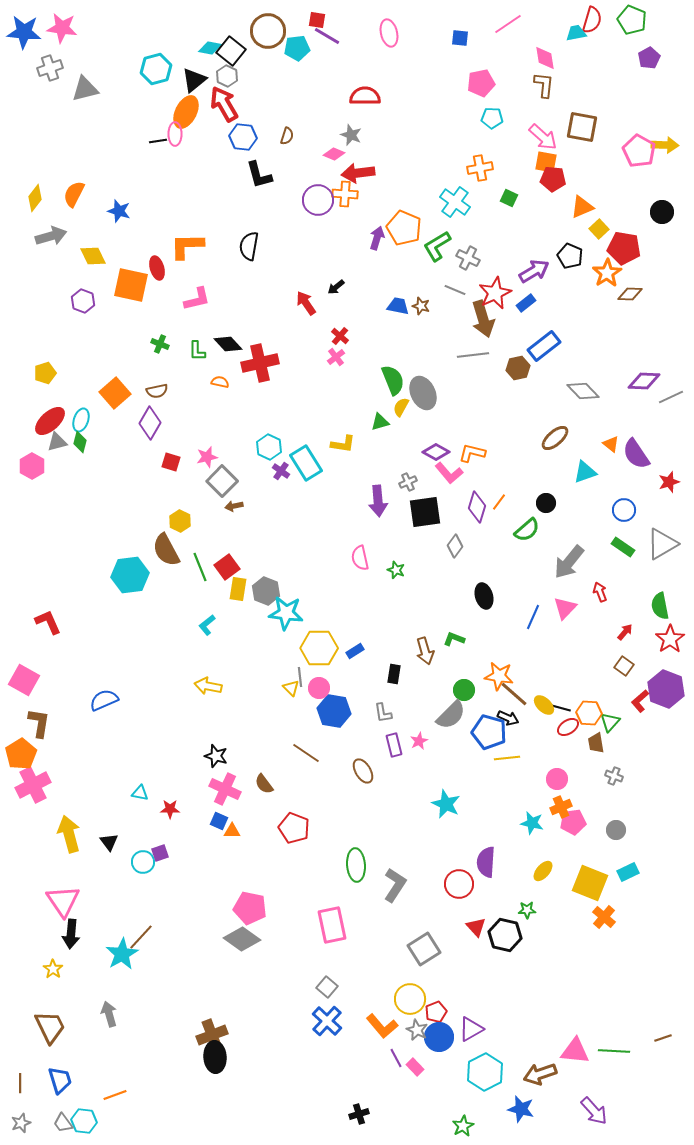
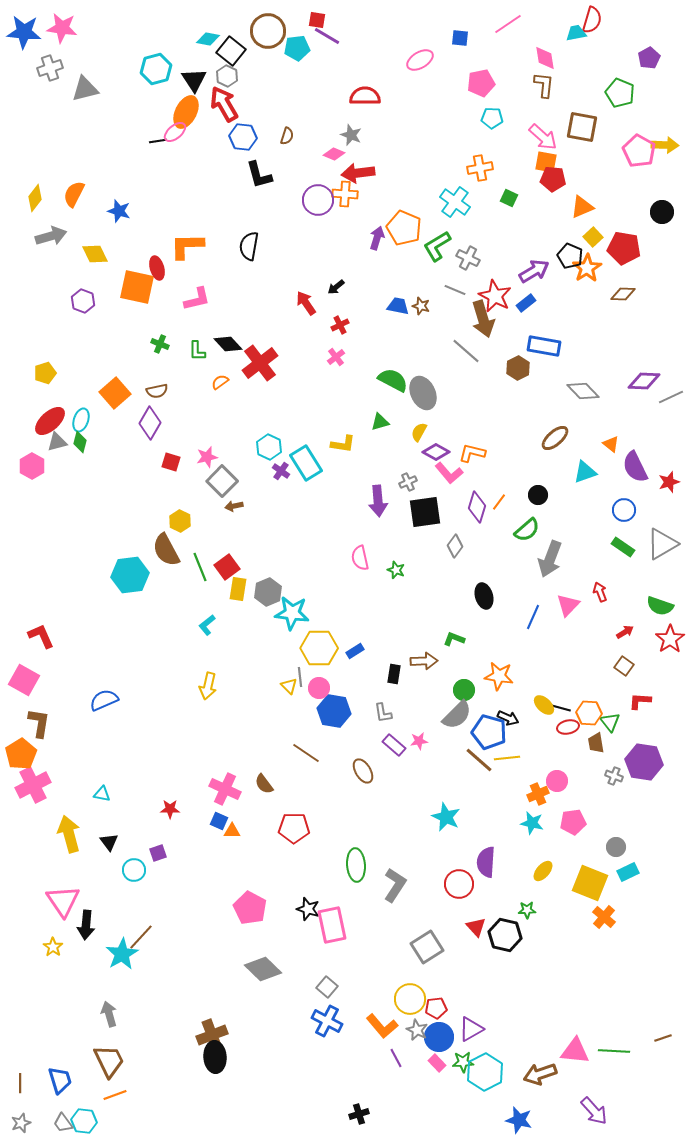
green pentagon at (632, 20): moved 12 px left, 73 px down
pink ellipse at (389, 33): moved 31 px right, 27 px down; rotated 72 degrees clockwise
cyan diamond at (210, 48): moved 2 px left, 9 px up
black triangle at (194, 80): rotated 24 degrees counterclockwise
pink ellipse at (175, 134): moved 2 px up; rotated 50 degrees clockwise
yellow square at (599, 229): moved 6 px left, 8 px down
yellow diamond at (93, 256): moved 2 px right, 2 px up
orange star at (607, 273): moved 20 px left, 5 px up
orange square at (131, 285): moved 6 px right, 2 px down
red star at (495, 293): moved 3 px down; rotated 20 degrees counterclockwise
brown diamond at (630, 294): moved 7 px left
red cross at (340, 336): moved 11 px up; rotated 24 degrees clockwise
blue rectangle at (544, 346): rotated 48 degrees clockwise
gray line at (473, 355): moved 7 px left, 4 px up; rotated 48 degrees clockwise
red cross at (260, 363): rotated 24 degrees counterclockwise
brown hexagon at (518, 368): rotated 15 degrees counterclockwise
green semicircle at (393, 380): rotated 40 degrees counterclockwise
orange semicircle at (220, 382): rotated 48 degrees counterclockwise
yellow semicircle at (401, 407): moved 18 px right, 25 px down
purple semicircle at (636, 454): moved 1 px left, 13 px down; rotated 8 degrees clockwise
black circle at (546, 503): moved 8 px left, 8 px up
gray arrow at (569, 562): moved 19 px left, 3 px up; rotated 18 degrees counterclockwise
gray hexagon at (266, 591): moved 2 px right, 1 px down; rotated 16 degrees clockwise
green semicircle at (660, 606): rotated 60 degrees counterclockwise
pink triangle at (565, 608): moved 3 px right, 3 px up
cyan star at (286, 613): moved 6 px right
red L-shape at (48, 622): moved 7 px left, 14 px down
red arrow at (625, 632): rotated 18 degrees clockwise
brown arrow at (425, 651): moved 1 px left, 10 px down; rotated 76 degrees counterclockwise
yellow arrow at (208, 686): rotated 88 degrees counterclockwise
yellow triangle at (291, 688): moved 2 px left, 2 px up
purple hexagon at (666, 689): moved 22 px left, 73 px down; rotated 12 degrees counterclockwise
brown line at (514, 694): moved 35 px left, 66 px down
red L-shape at (640, 701): rotated 45 degrees clockwise
gray semicircle at (451, 715): moved 6 px right
green triangle at (610, 722): rotated 20 degrees counterclockwise
red ellipse at (568, 727): rotated 20 degrees clockwise
pink star at (419, 741): rotated 18 degrees clockwise
purple rectangle at (394, 745): rotated 35 degrees counterclockwise
black star at (216, 756): moved 92 px right, 153 px down
pink circle at (557, 779): moved 2 px down
cyan triangle at (140, 793): moved 38 px left, 1 px down
cyan star at (446, 804): moved 13 px down
orange cross at (561, 807): moved 23 px left, 13 px up
red pentagon at (294, 828): rotated 20 degrees counterclockwise
gray circle at (616, 830): moved 17 px down
purple square at (160, 853): moved 2 px left
cyan circle at (143, 862): moved 9 px left, 8 px down
pink pentagon at (250, 908): rotated 16 degrees clockwise
black arrow at (71, 934): moved 15 px right, 9 px up
gray diamond at (242, 939): moved 21 px right, 30 px down; rotated 9 degrees clockwise
gray square at (424, 949): moved 3 px right, 2 px up
yellow star at (53, 969): moved 22 px up
red pentagon at (436, 1012): moved 4 px up; rotated 15 degrees clockwise
blue cross at (327, 1021): rotated 16 degrees counterclockwise
brown trapezoid at (50, 1027): moved 59 px right, 34 px down
pink rectangle at (415, 1067): moved 22 px right, 4 px up
blue star at (521, 1109): moved 2 px left, 11 px down
green star at (463, 1126): moved 64 px up; rotated 25 degrees clockwise
